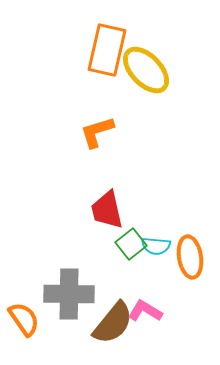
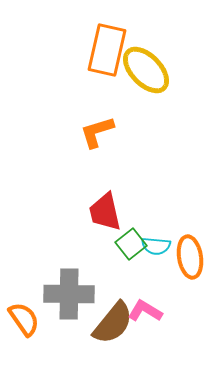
red trapezoid: moved 2 px left, 2 px down
